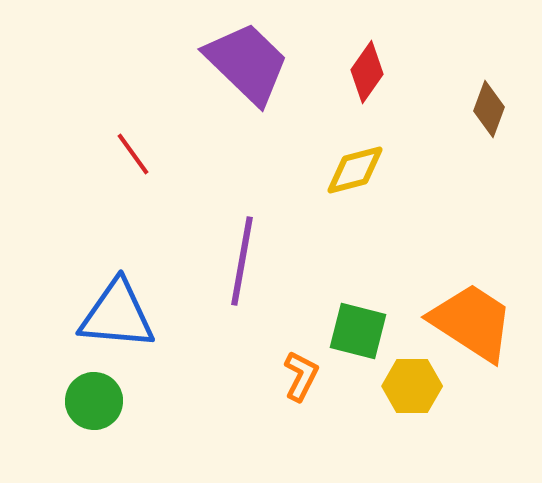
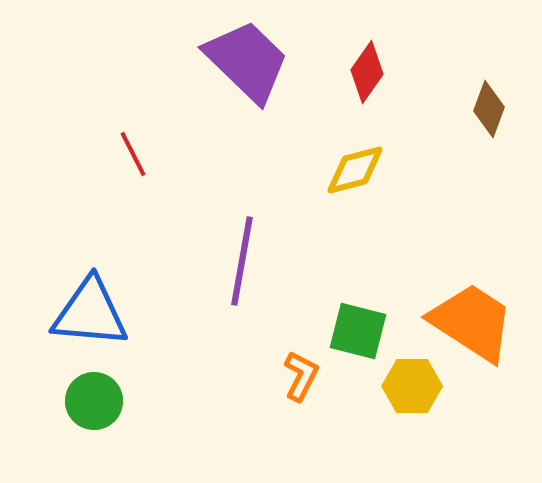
purple trapezoid: moved 2 px up
red line: rotated 9 degrees clockwise
blue triangle: moved 27 px left, 2 px up
